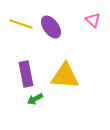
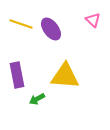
purple ellipse: moved 2 px down
purple rectangle: moved 9 px left, 1 px down
green arrow: moved 2 px right
